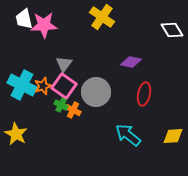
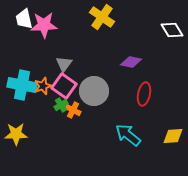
cyan cross: rotated 16 degrees counterclockwise
gray circle: moved 2 px left, 1 px up
green cross: rotated 32 degrees clockwise
yellow star: rotated 30 degrees counterclockwise
